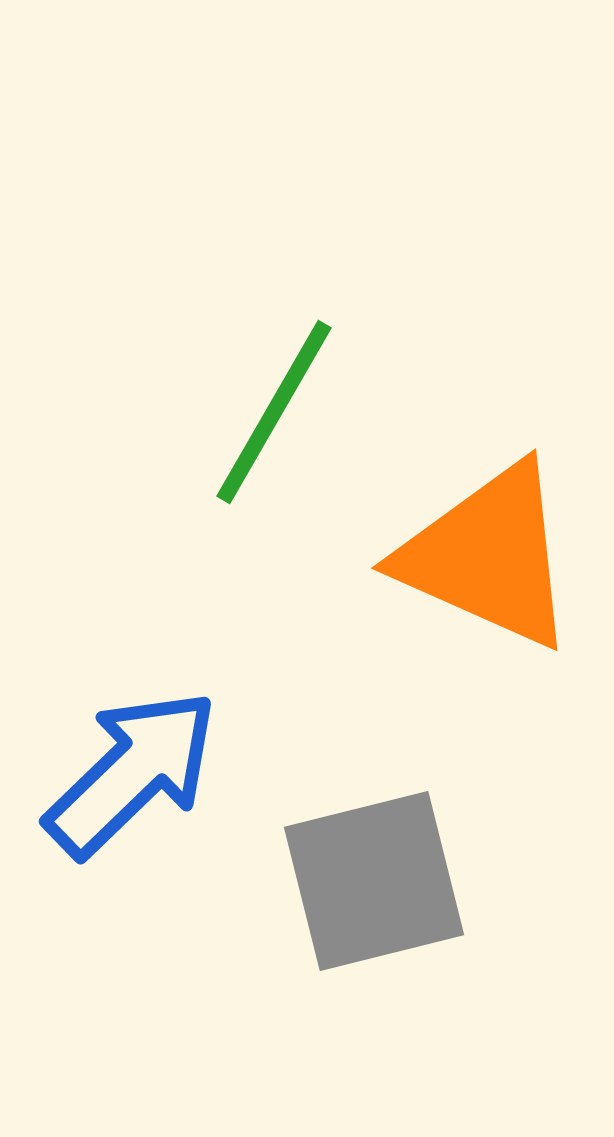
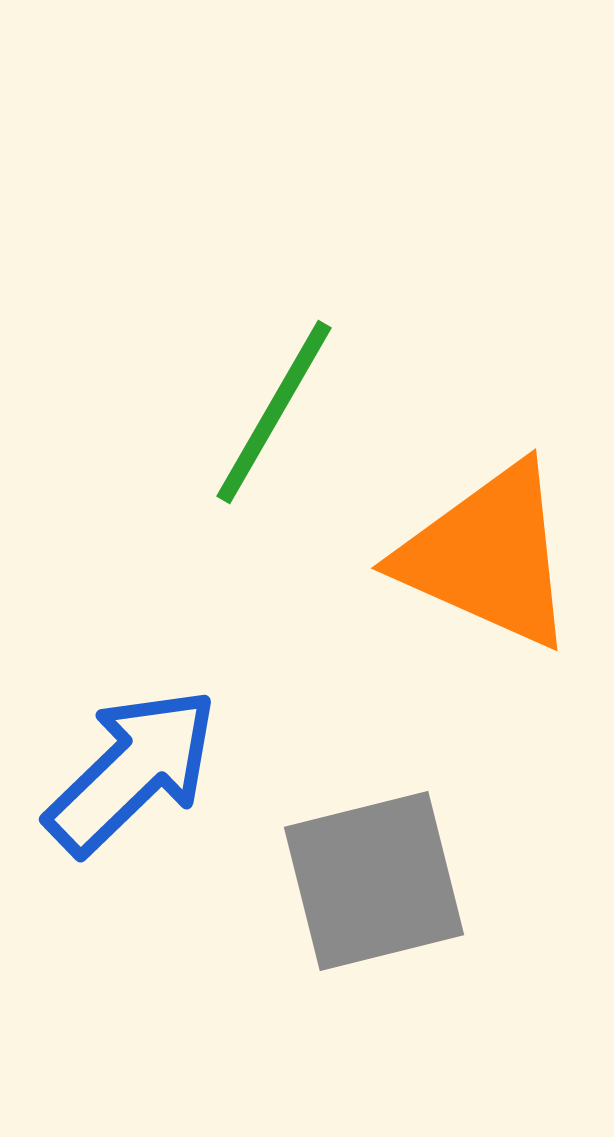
blue arrow: moved 2 px up
